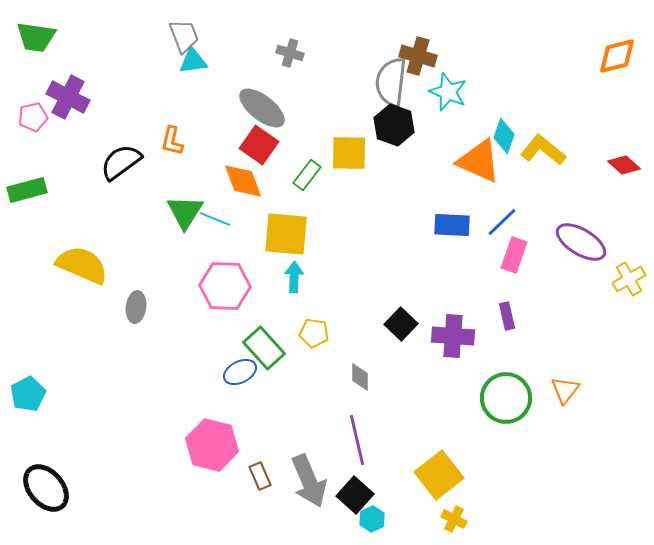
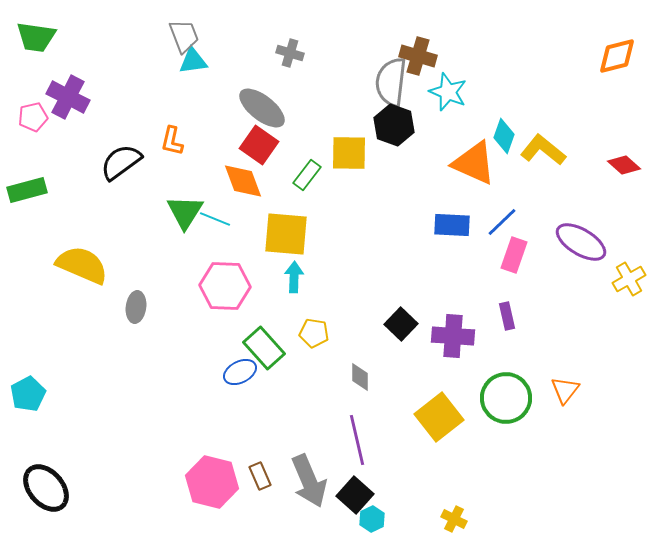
orange triangle at (479, 161): moved 5 px left, 2 px down
pink hexagon at (212, 445): moved 37 px down
yellow square at (439, 475): moved 58 px up
